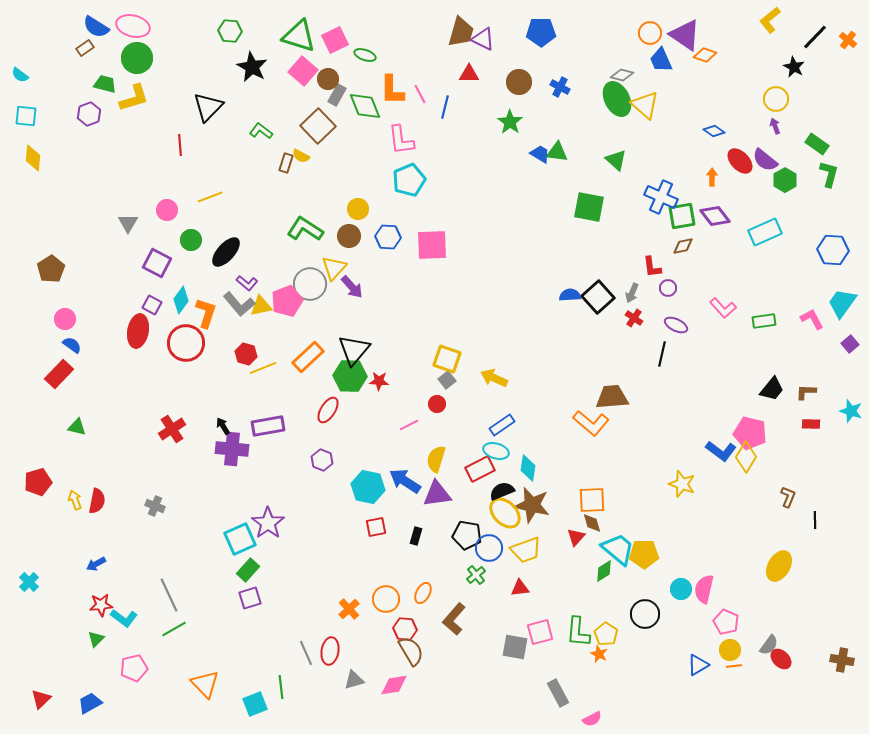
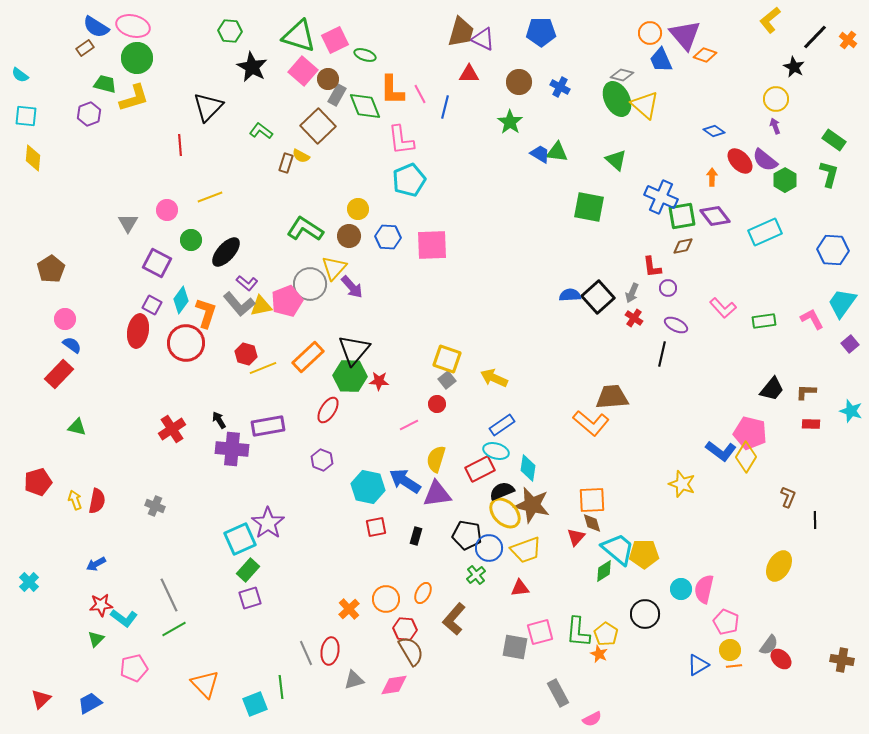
purple triangle at (685, 35): rotated 16 degrees clockwise
green rectangle at (817, 144): moved 17 px right, 4 px up
black arrow at (223, 426): moved 4 px left, 6 px up
